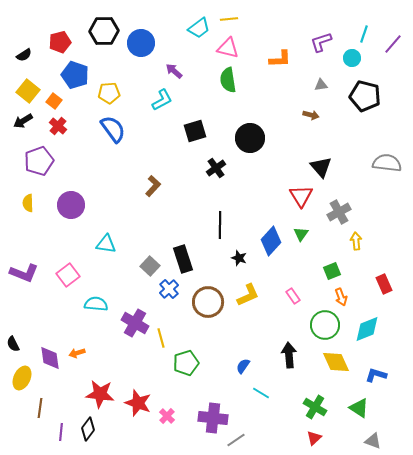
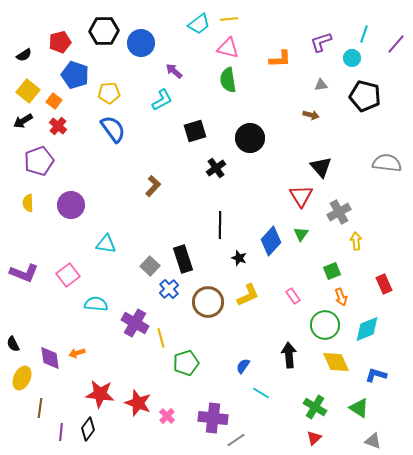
cyan trapezoid at (199, 28): moved 4 px up
purple line at (393, 44): moved 3 px right
